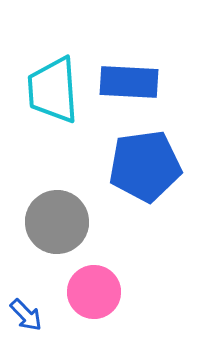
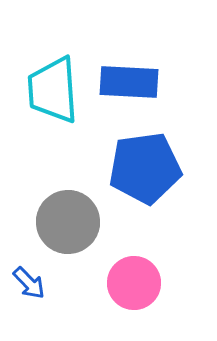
blue pentagon: moved 2 px down
gray circle: moved 11 px right
pink circle: moved 40 px right, 9 px up
blue arrow: moved 3 px right, 32 px up
